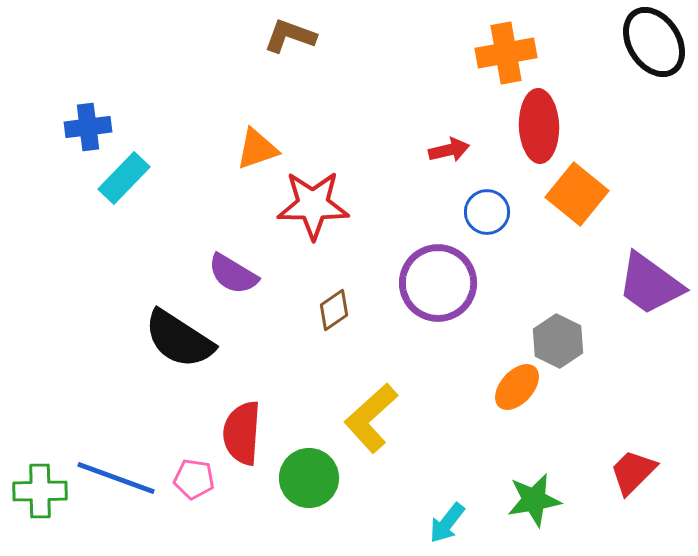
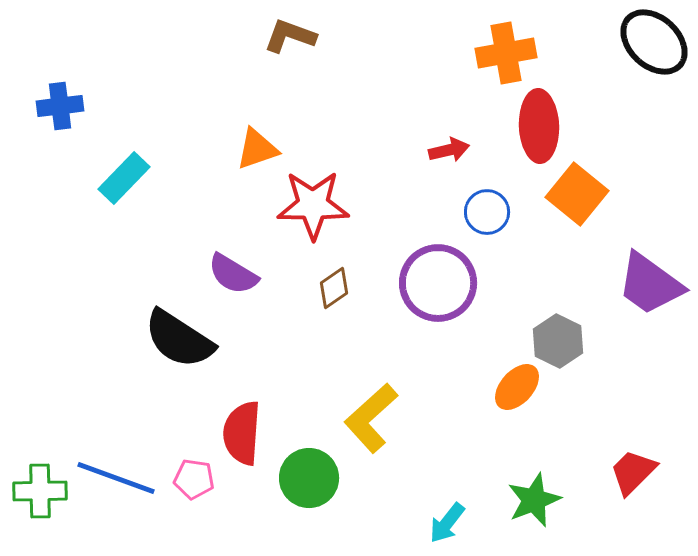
black ellipse: rotated 14 degrees counterclockwise
blue cross: moved 28 px left, 21 px up
brown diamond: moved 22 px up
green star: rotated 12 degrees counterclockwise
